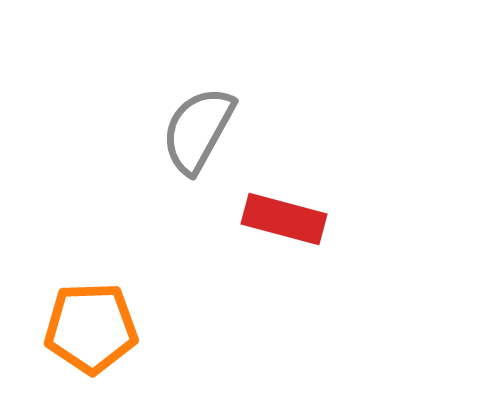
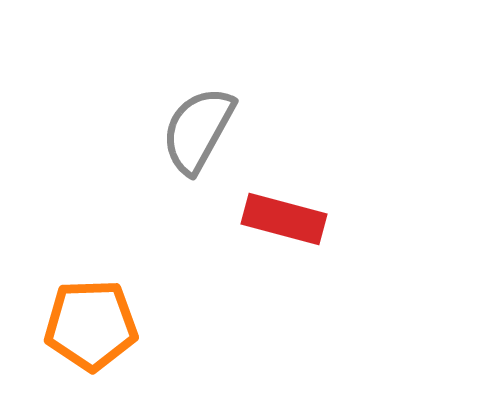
orange pentagon: moved 3 px up
